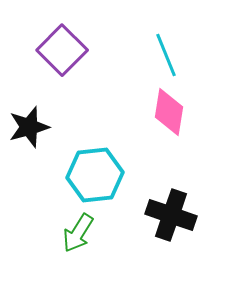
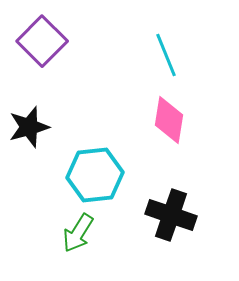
purple square: moved 20 px left, 9 px up
pink diamond: moved 8 px down
